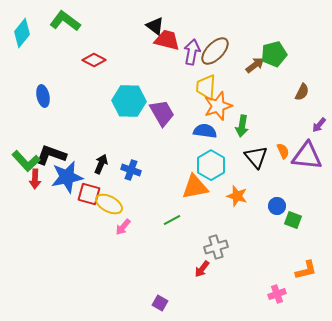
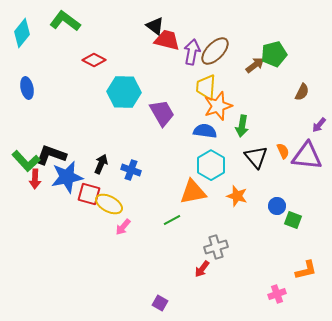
blue ellipse at (43, 96): moved 16 px left, 8 px up
cyan hexagon at (129, 101): moved 5 px left, 9 px up
orange triangle at (195, 187): moved 2 px left, 5 px down
